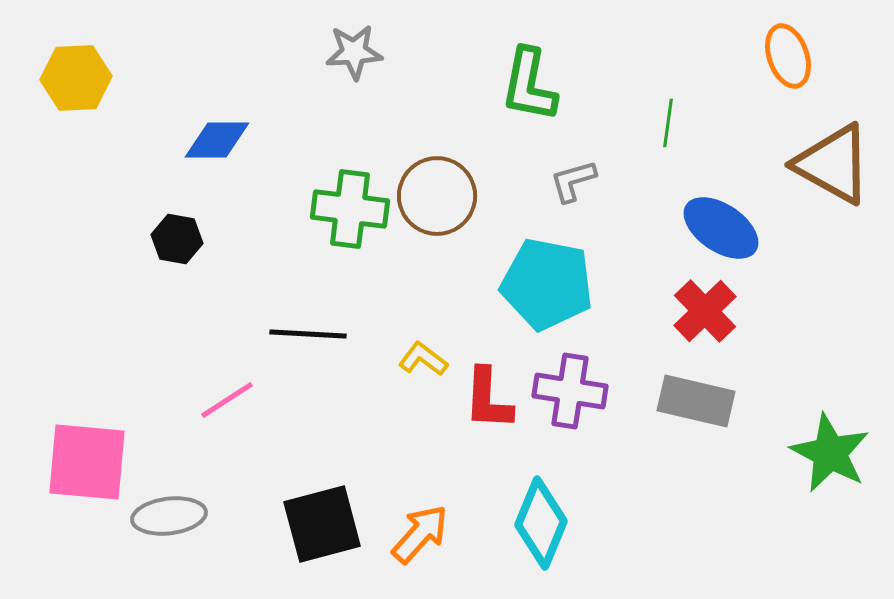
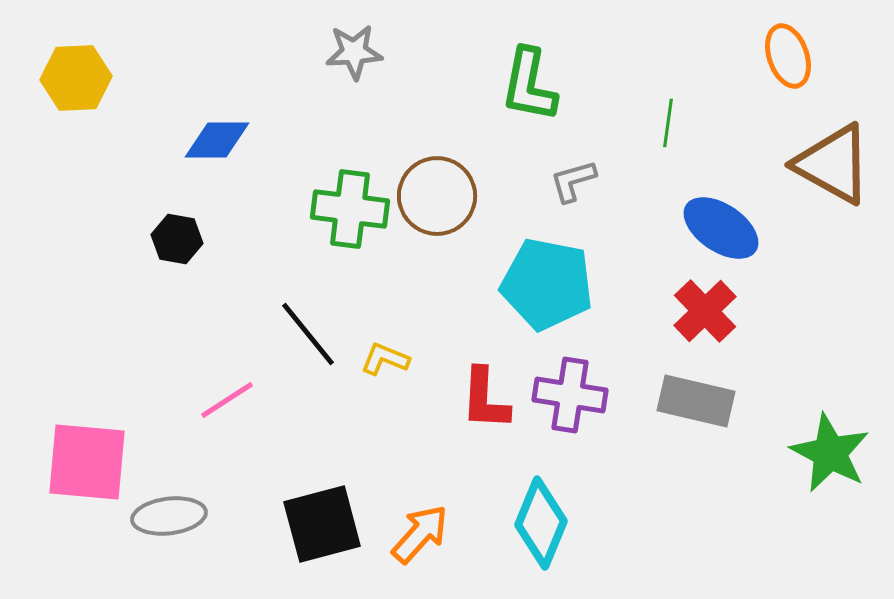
black line: rotated 48 degrees clockwise
yellow L-shape: moved 38 px left; rotated 15 degrees counterclockwise
purple cross: moved 4 px down
red L-shape: moved 3 px left
